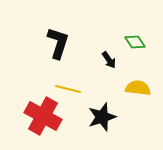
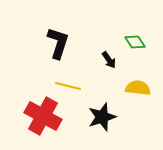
yellow line: moved 3 px up
